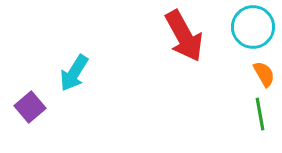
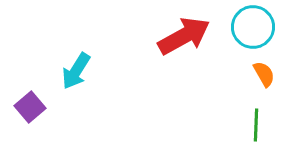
red arrow: rotated 90 degrees counterclockwise
cyan arrow: moved 2 px right, 2 px up
green line: moved 4 px left, 11 px down; rotated 12 degrees clockwise
